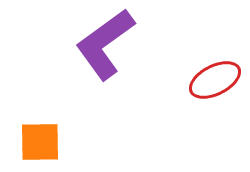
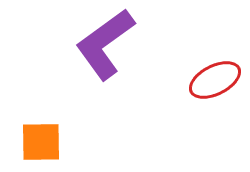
orange square: moved 1 px right
